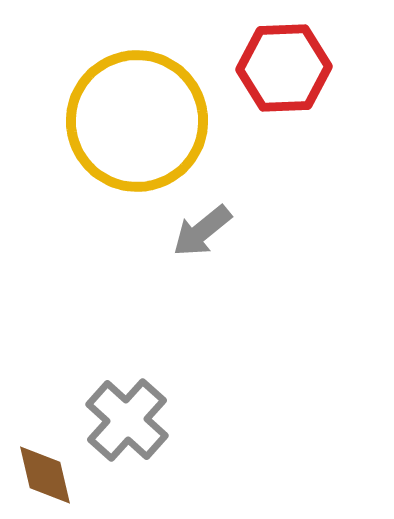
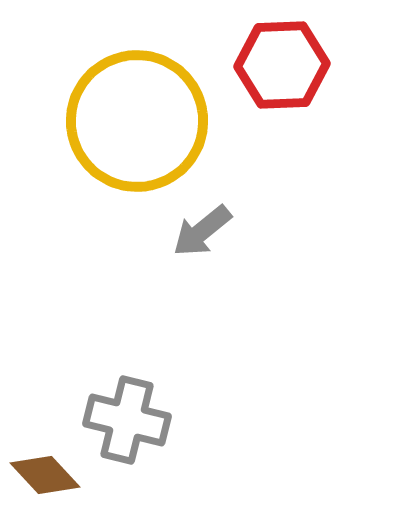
red hexagon: moved 2 px left, 3 px up
gray cross: rotated 28 degrees counterclockwise
brown diamond: rotated 30 degrees counterclockwise
